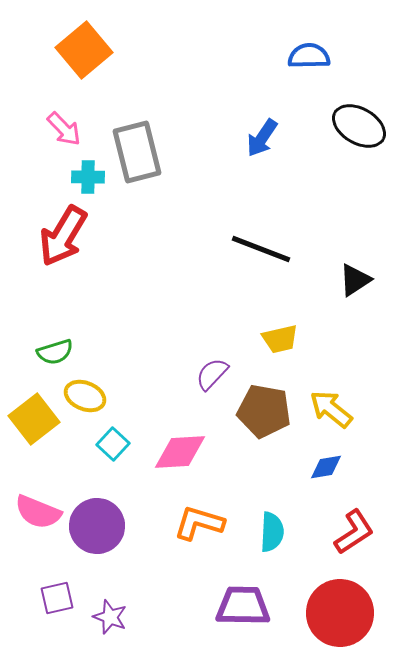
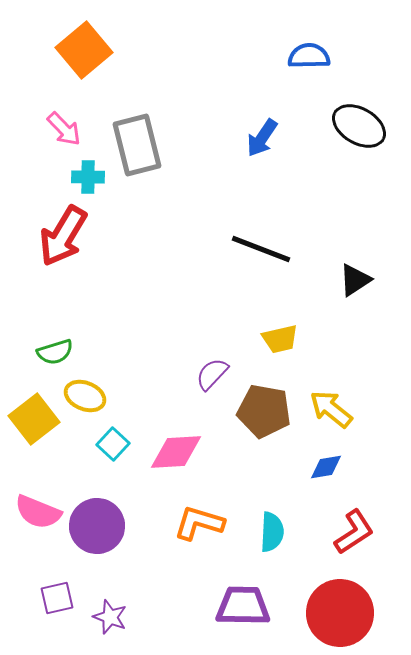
gray rectangle: moved 7 px up
pink diamond: moved 4 px left
